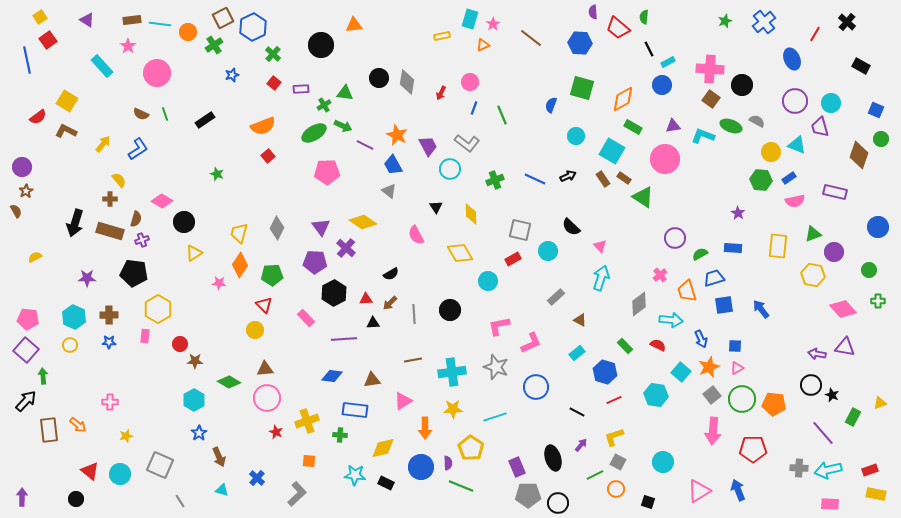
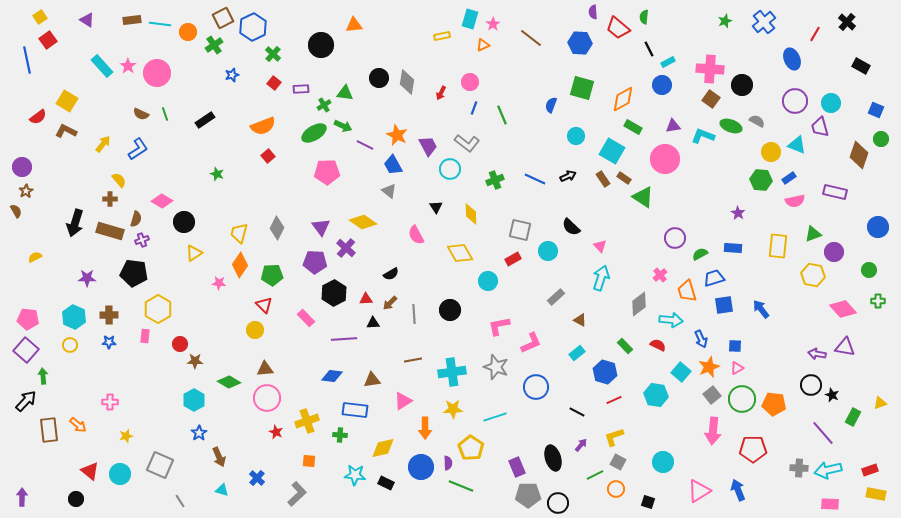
pink star at (128, 46): moved 20 px down
